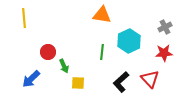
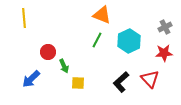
orange triangle: rotated 12 degrees clockwise
green line: moved 5 px left, 12 px up; rotated 21 degrees clockwise
